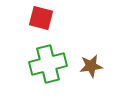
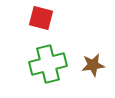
brown star: moved 2 px right, 1 px up
